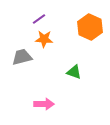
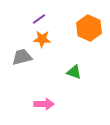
orange hexagon: moved 1 px left, 1 px down
orange star: moved 2 px left
